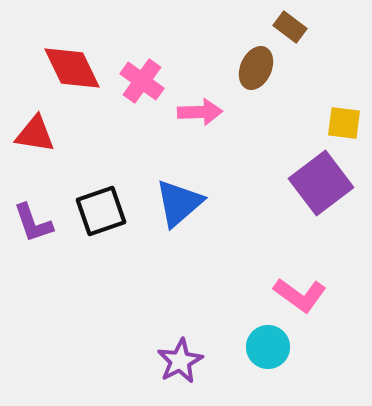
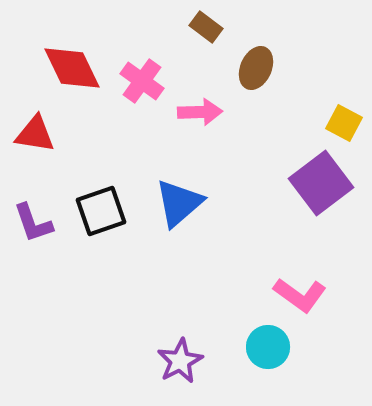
brown rectangle: moved 84 px left
yellow square: rotated 21 degrees clockwise
